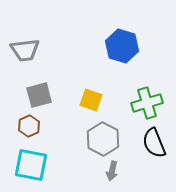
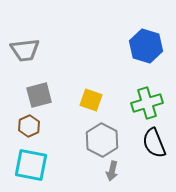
blue hexagon: moved 24 px right
gray hexagon: moved 1 px left, 1 px down
